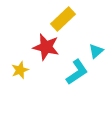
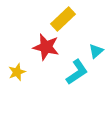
yellow star: moved 3 px left, 2 px down
